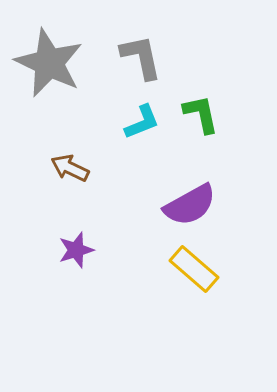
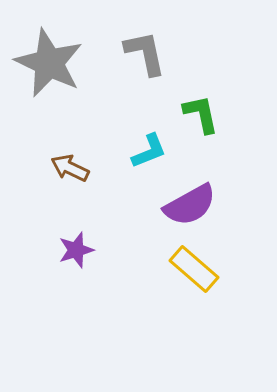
gray L-shape: moved 4 px right, 4 px up
cyan L-shape: moved 7 px right, 29 px down
